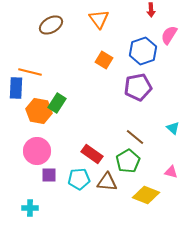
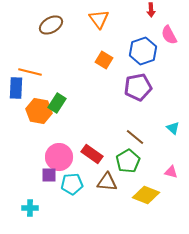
pink semicircle: rotated 60 degrees counterclockwise
pink circle: moved 22 px right, 6 px down
cyan pentagon: moved 7 px left, 5 px down
